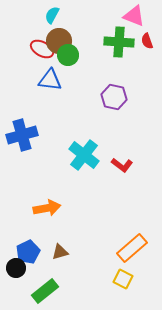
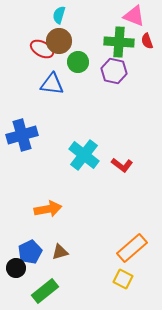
cyan semicircle: moved 7 px right; rotated 12 degrees counterclockwise
green circle: moved 10 px right, 7 px down
blue triangle: moved 2 px right, 4 px down
purple hexagon: moved 26 px up
orange arrow: moved 1 px right, 1 px down
blue pentagon: moved 2 px right
